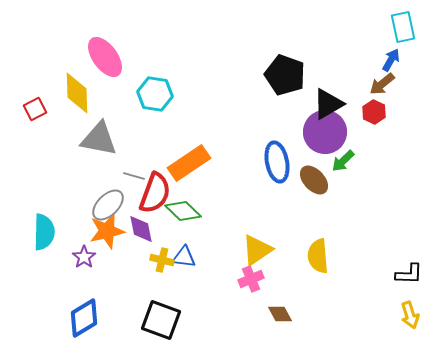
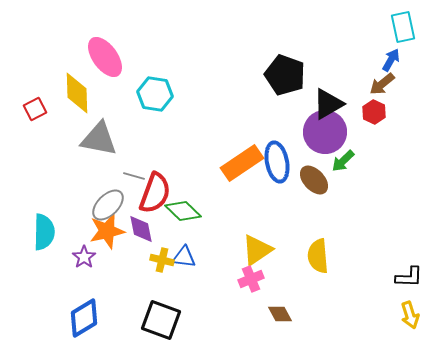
orange rectangle: moved 53 px right
black L-shape: moved 3 px down
